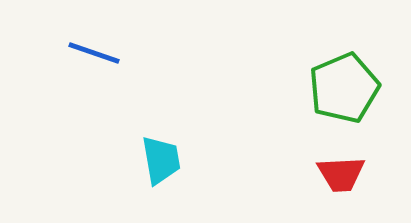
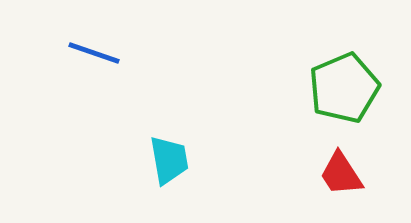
cyan trapezoid: moved 8 px right
red trapezoid: rotated 60 degrees clockwise
